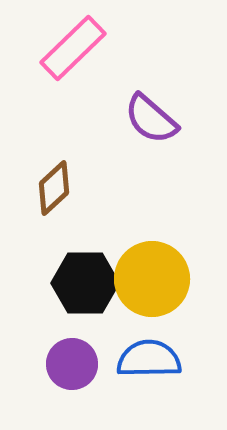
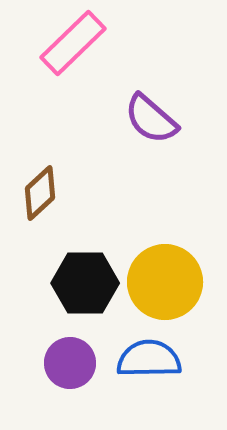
pink rectangle: moved 5 px up
brown diamond: moved 14 px left, 5 px down
yellow circle: moved 13 px right, 3 px down
purple circle: moved 2 px left, 1 px up
